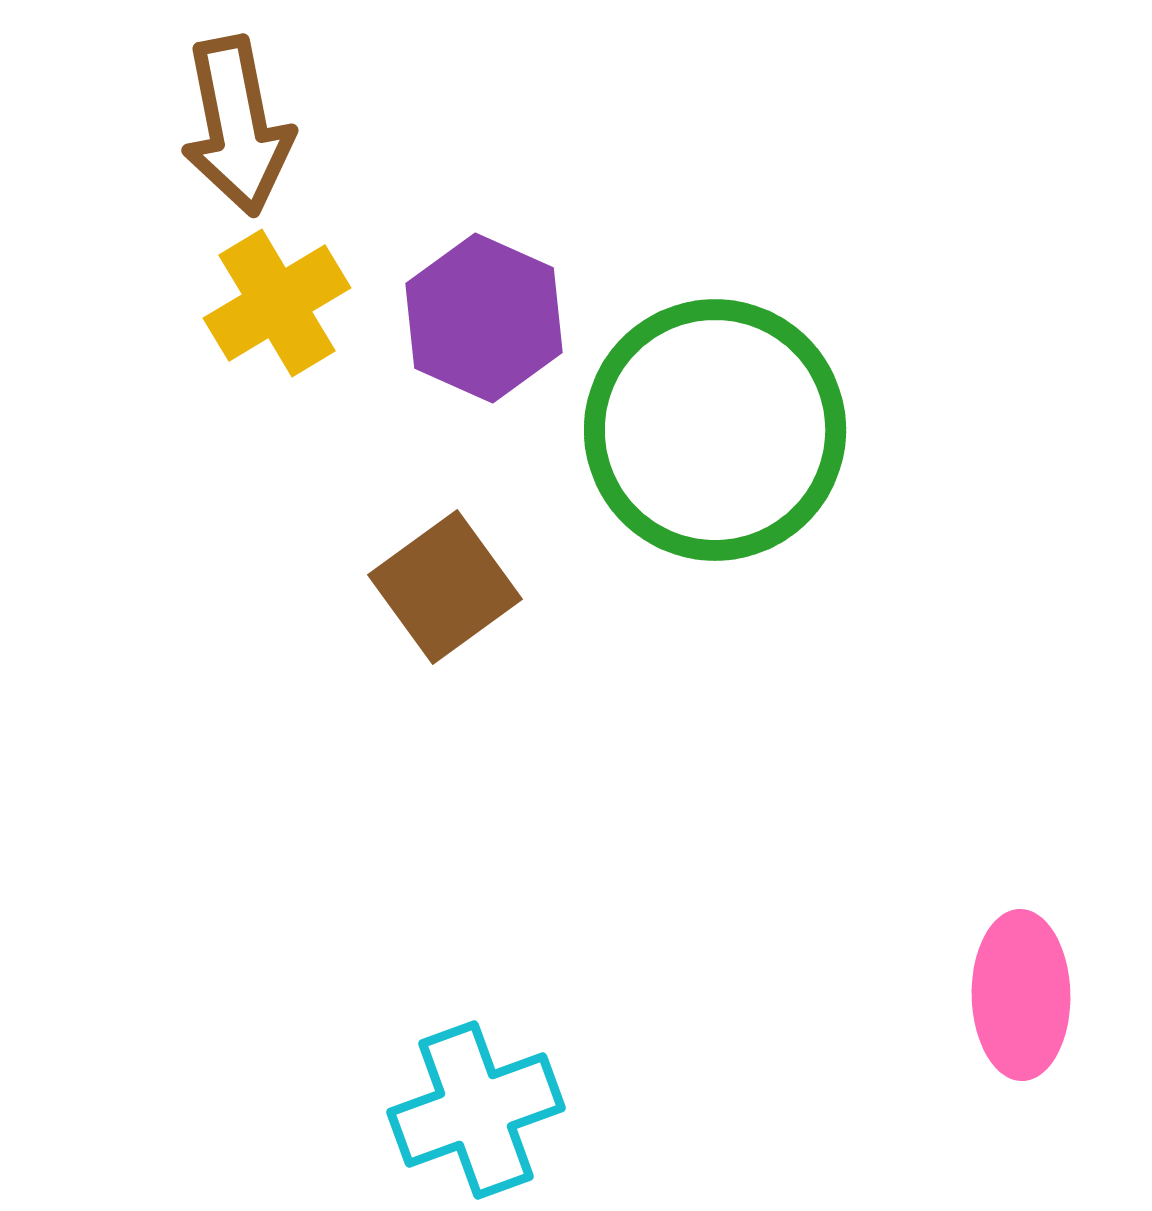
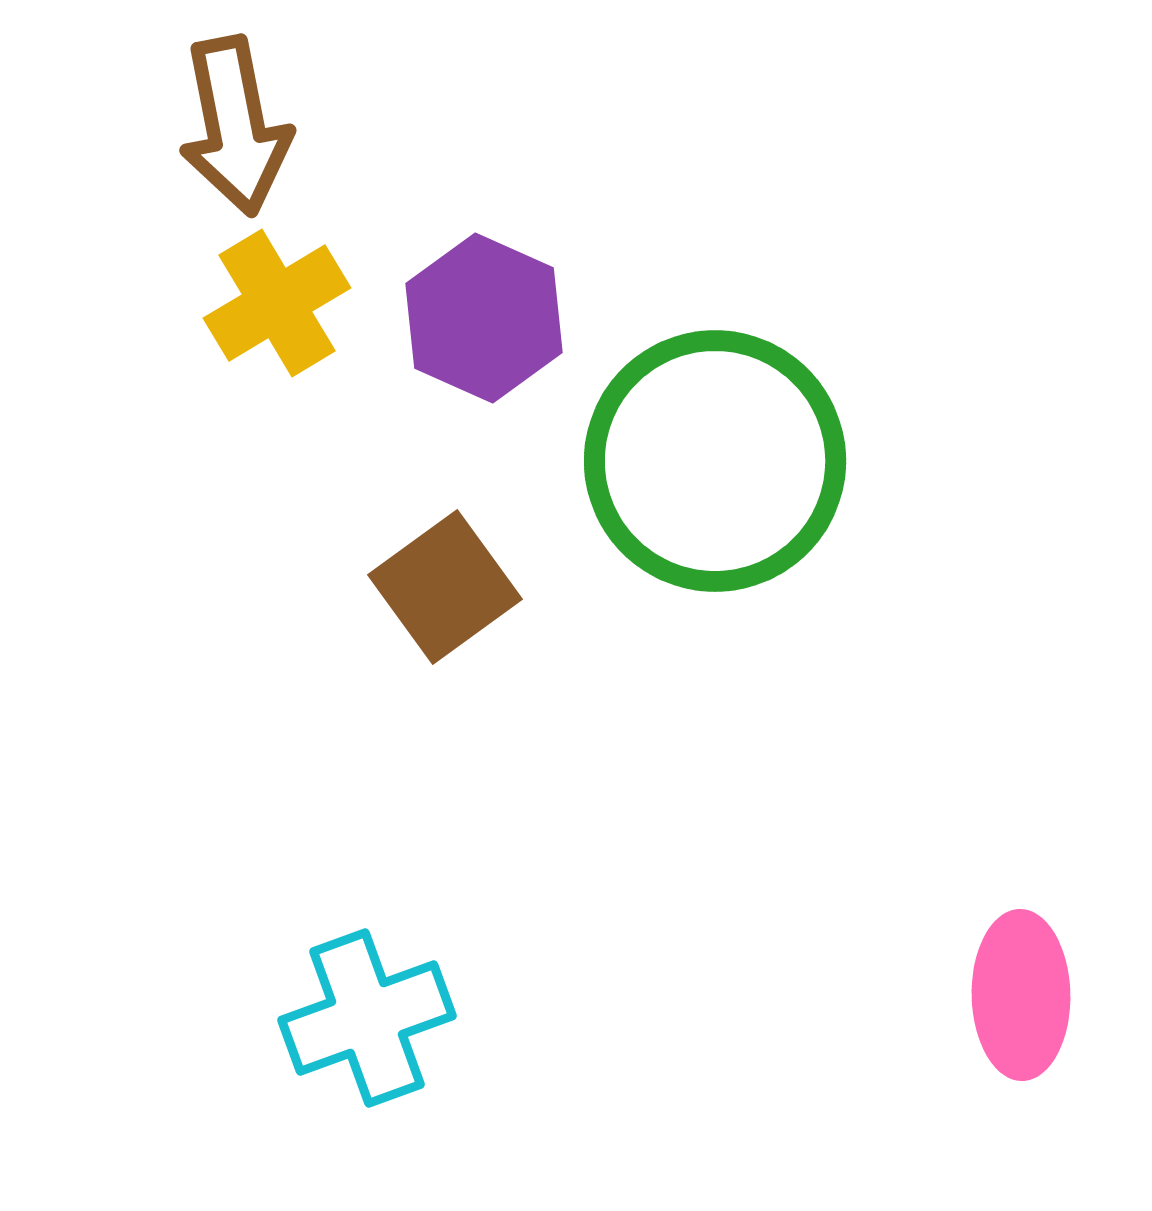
brown arrow: moved 2 px left
green circle: moved 31 px down
cyan cross: moved 109 px left, 92 px up
